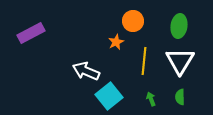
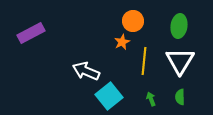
orange star: moved 6 px right
